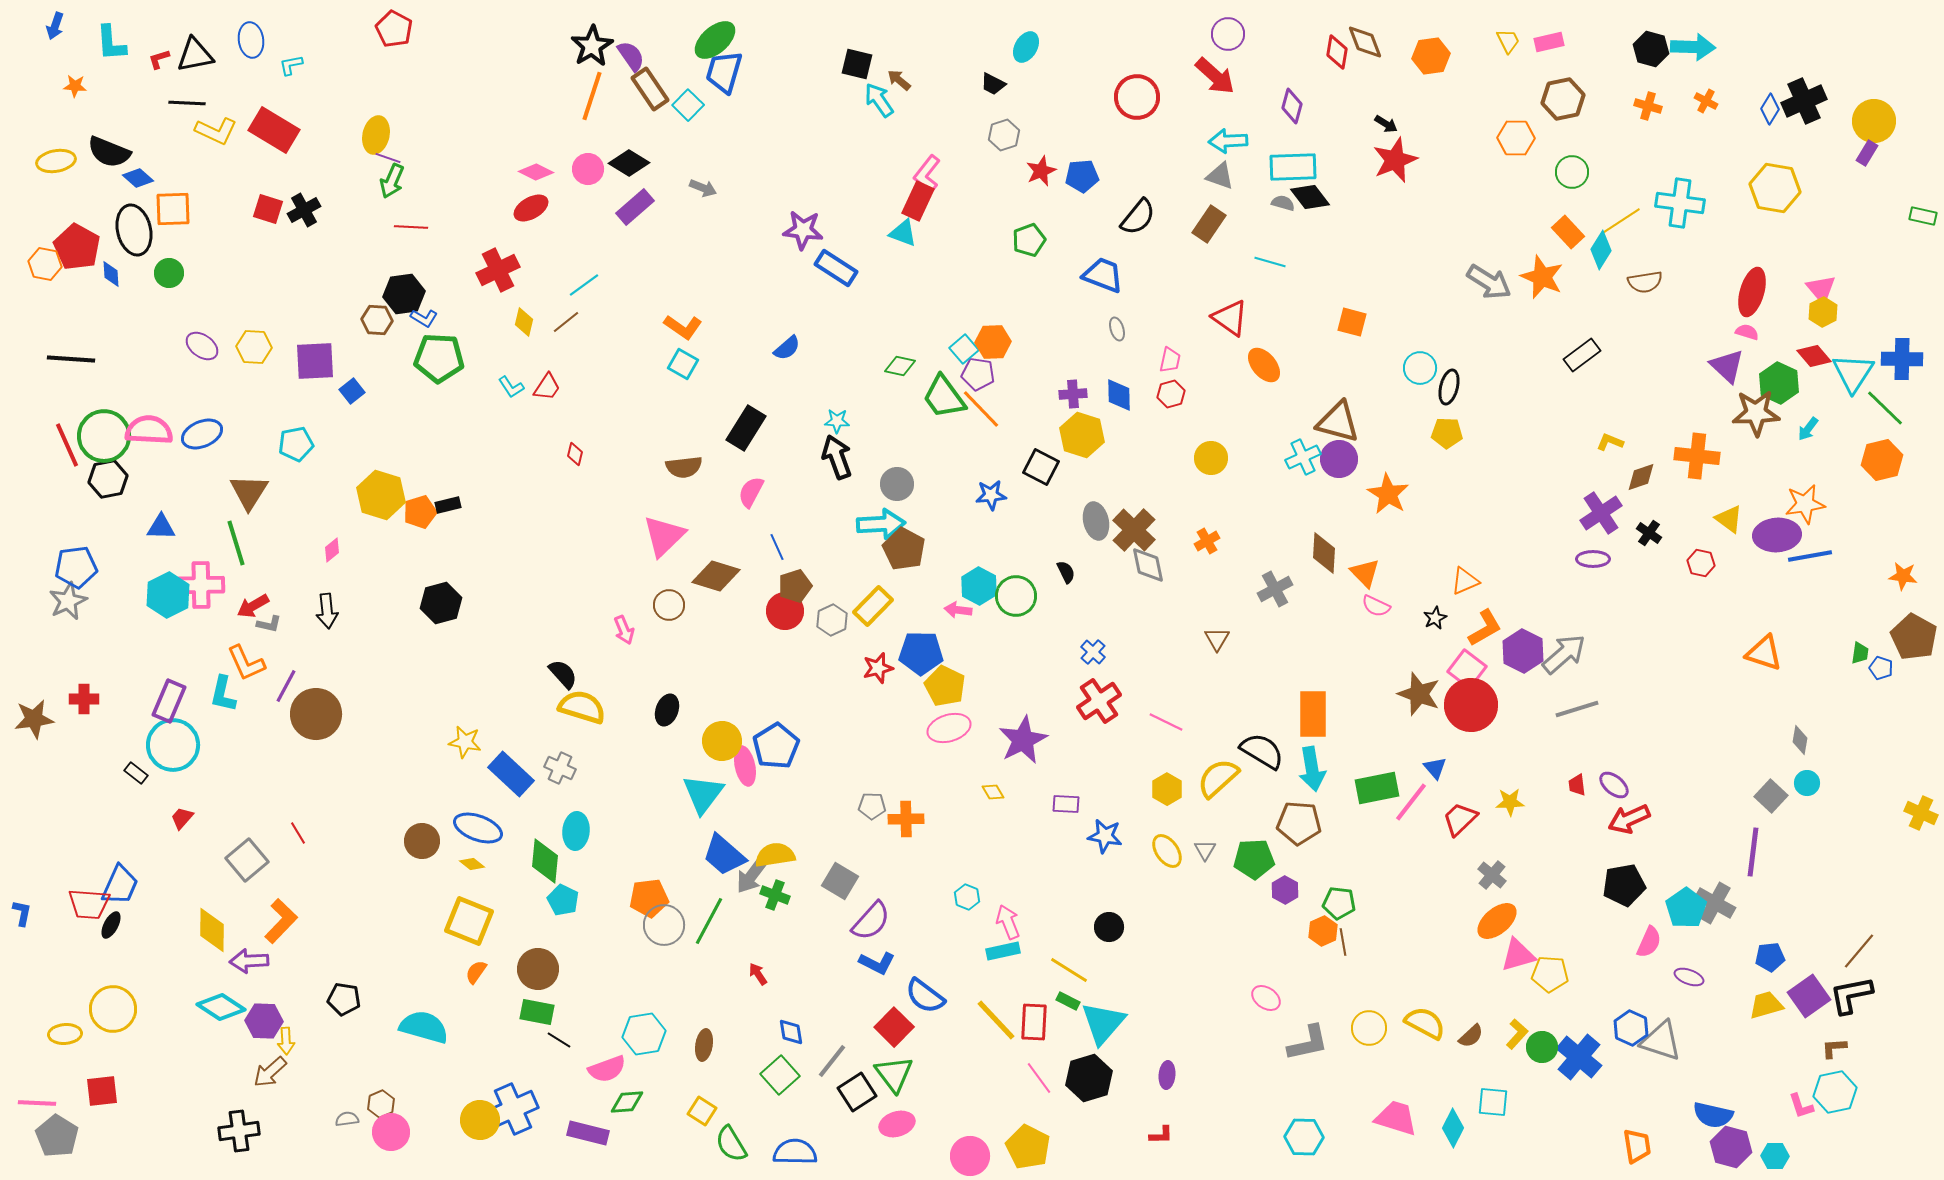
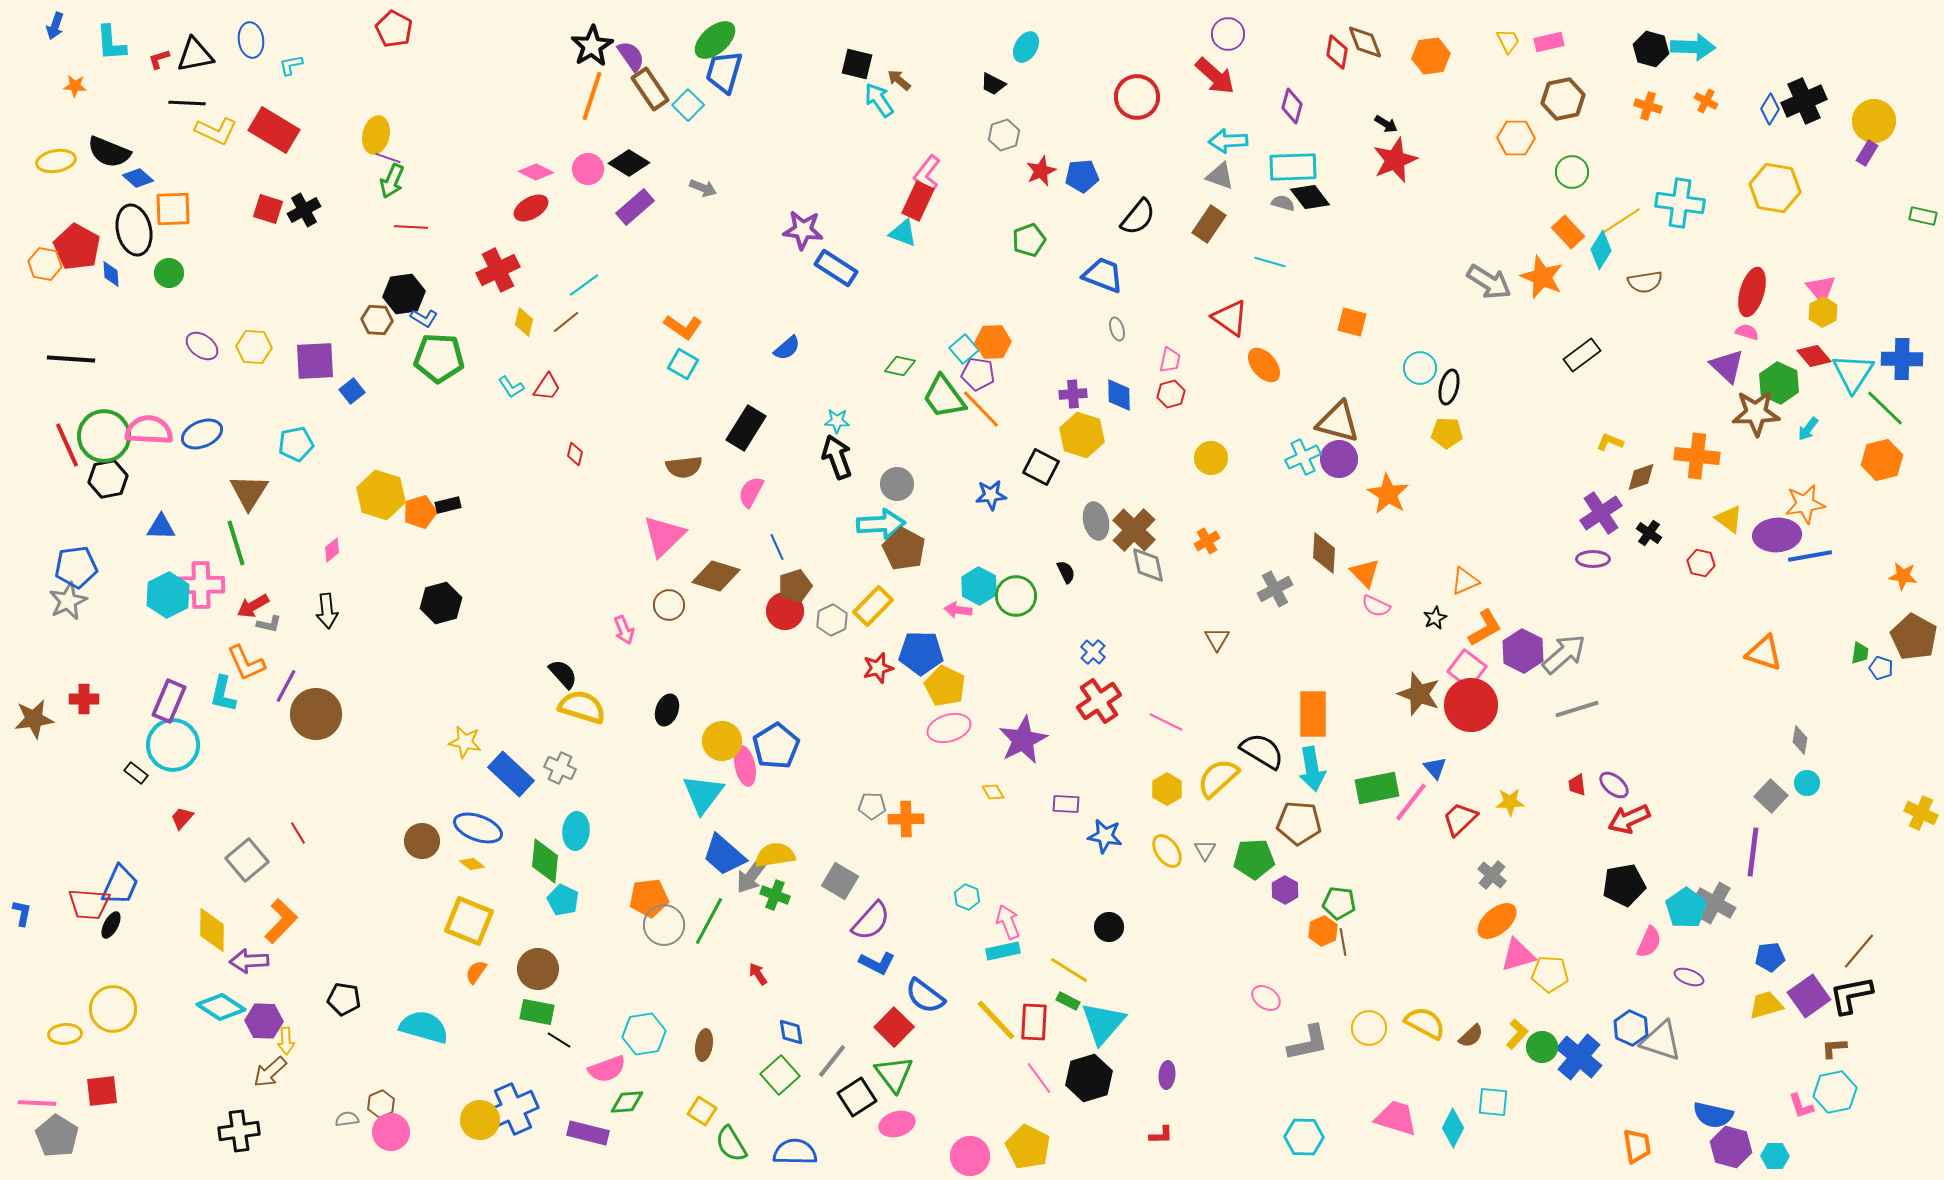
black square at (857, 1092): moved 5 px down
